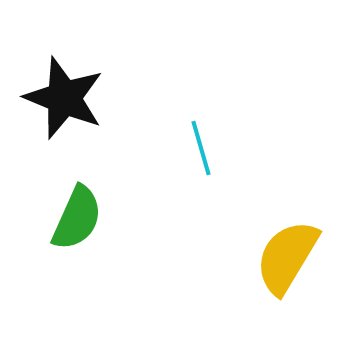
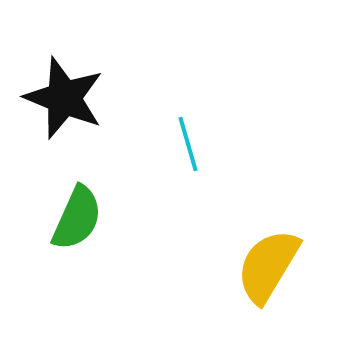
cyan line: moved 13 px left, 4 px up
yellow semicircle: moved 19 px left, 9 px down
